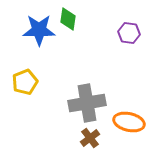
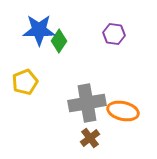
green diamond: moved 9 px left, 22 px down; rotated 25 degrees clockwise
purple hexagon: moved 15 px left, 1 px down
orange ellipse: moved 6 px left, 11 px up
